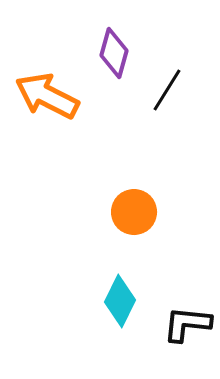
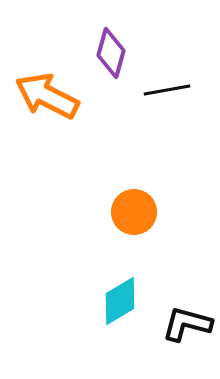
purple diamond: moved 3 px left
black line: rotated 48 degrees clockwise
cyan diamond: rotated 33 degrees clockwise
black L-shape: rotated 9 degrees clockwise
